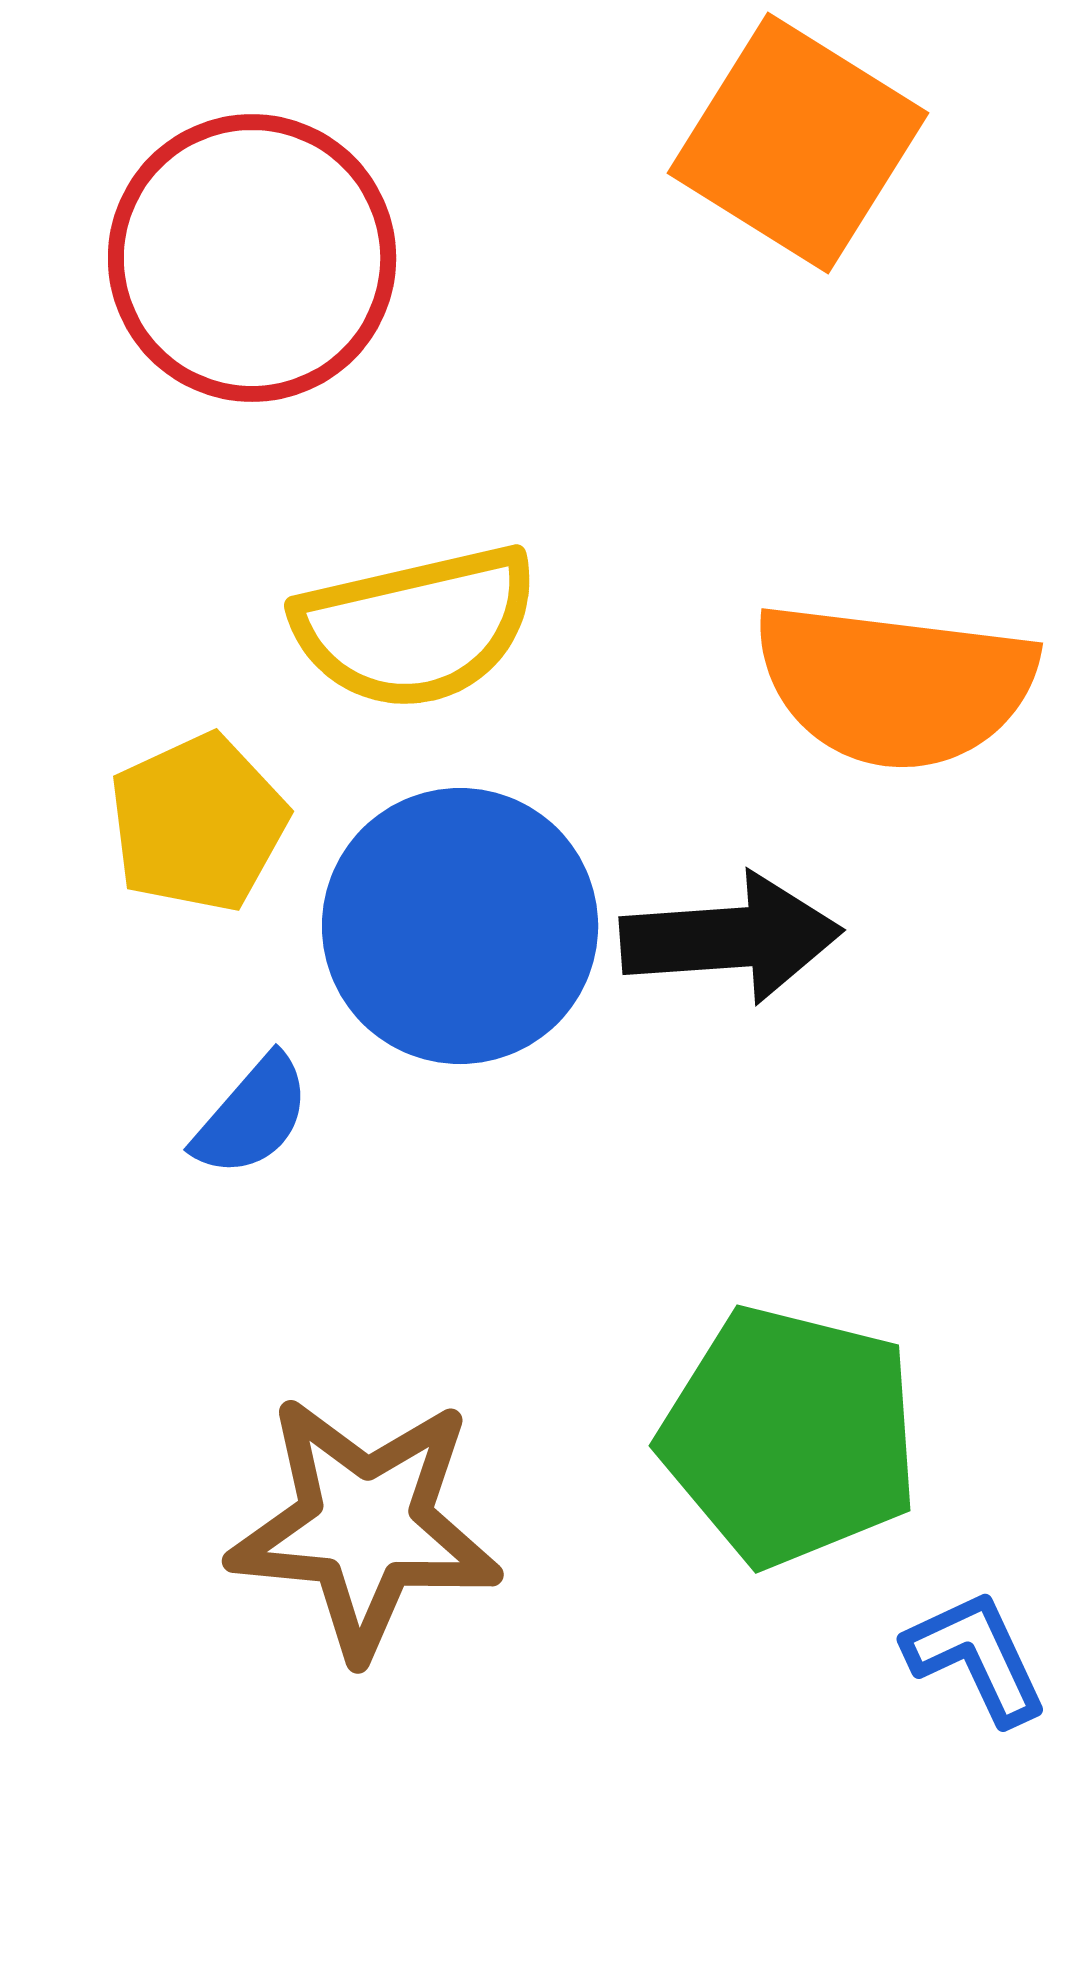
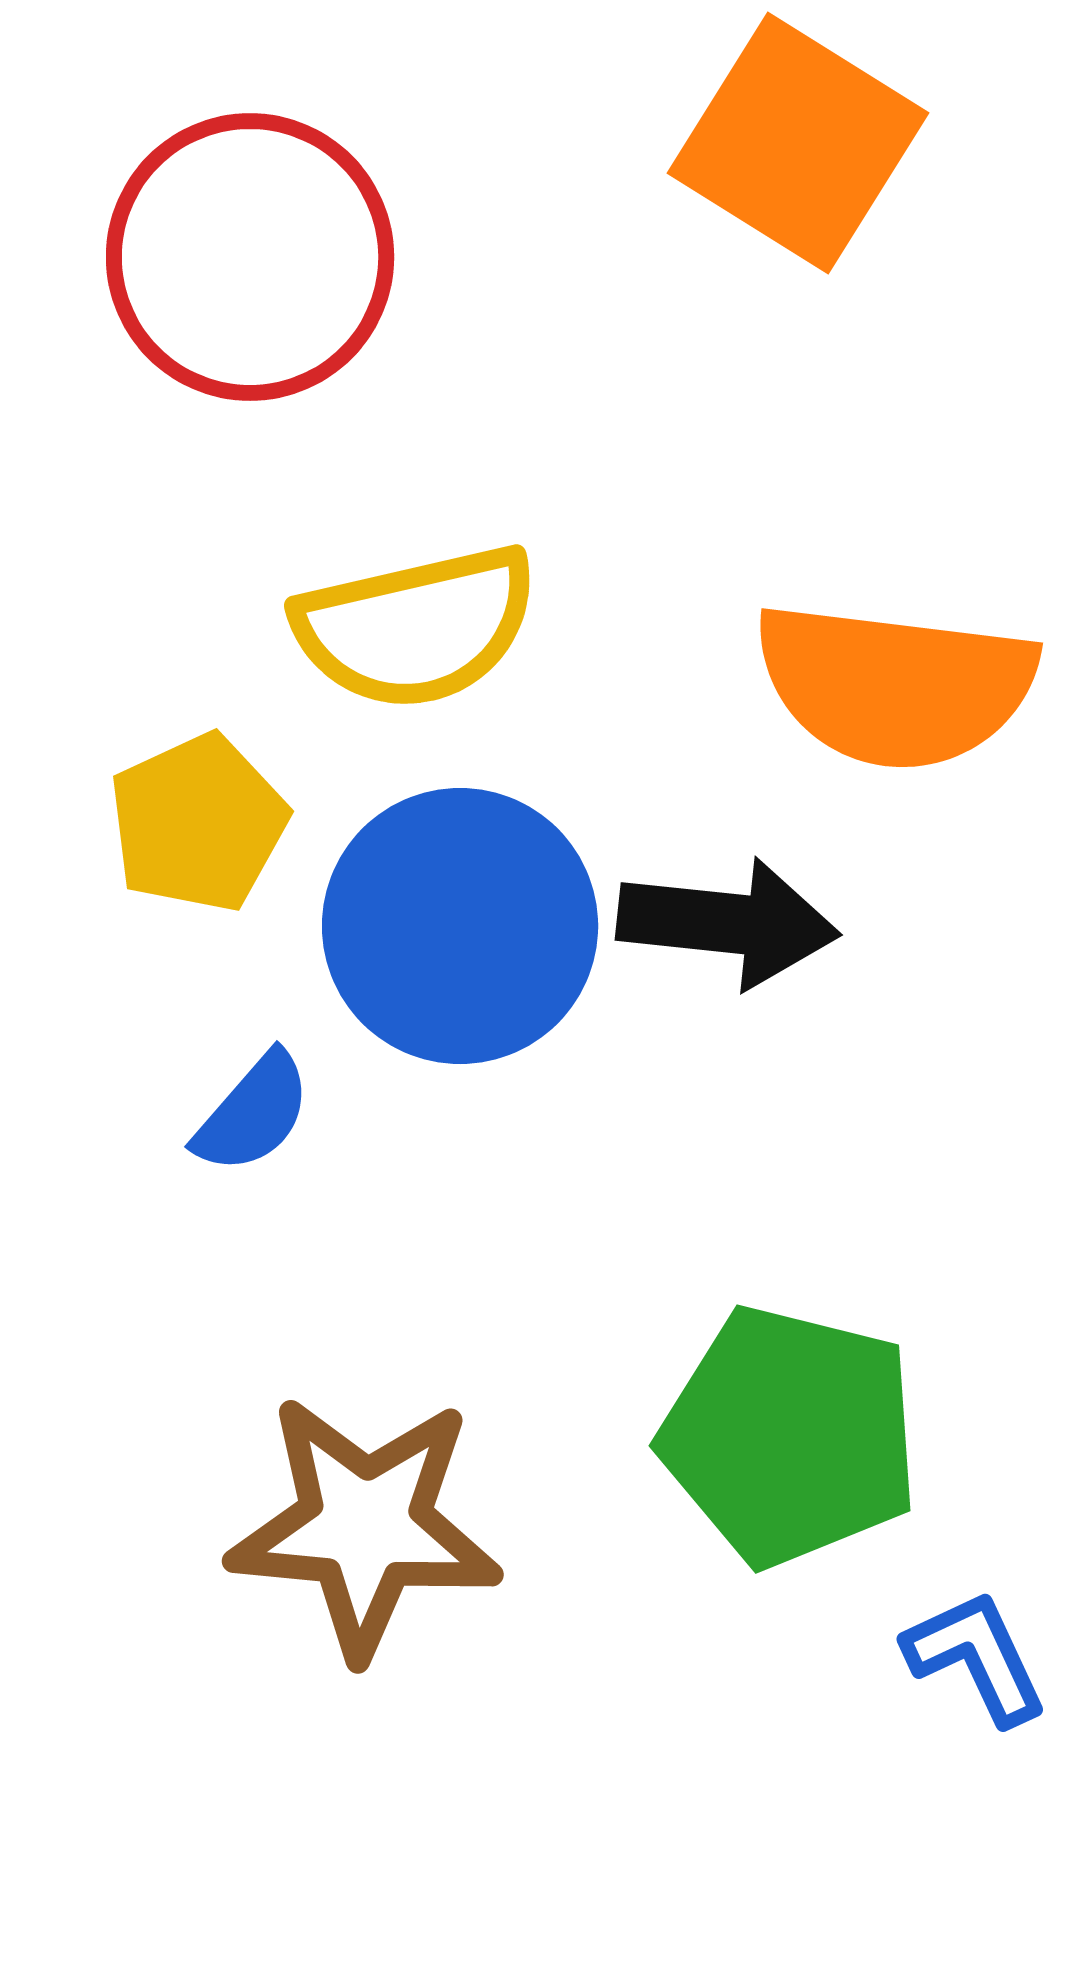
red circle: moved 2 px left, 1 px up
black arrow: moved 3 px left, 15 px up; rotated 10 degrees clockwise
blue semicircle: moved 1 px right, 3 px up
